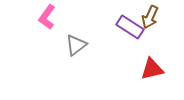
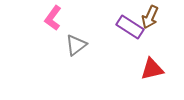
pink L-shape: moved 6 px right, 1 px down
